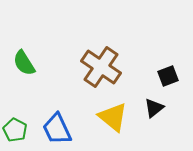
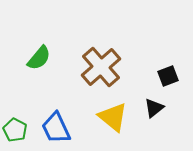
green semicircle: moved 15 px right, 5 px up; rotated 108 degrees counterclockwise
brown cross: rotated 15 degrees clockwise
blue trapezoid: moved 1 px left, 1 px up
